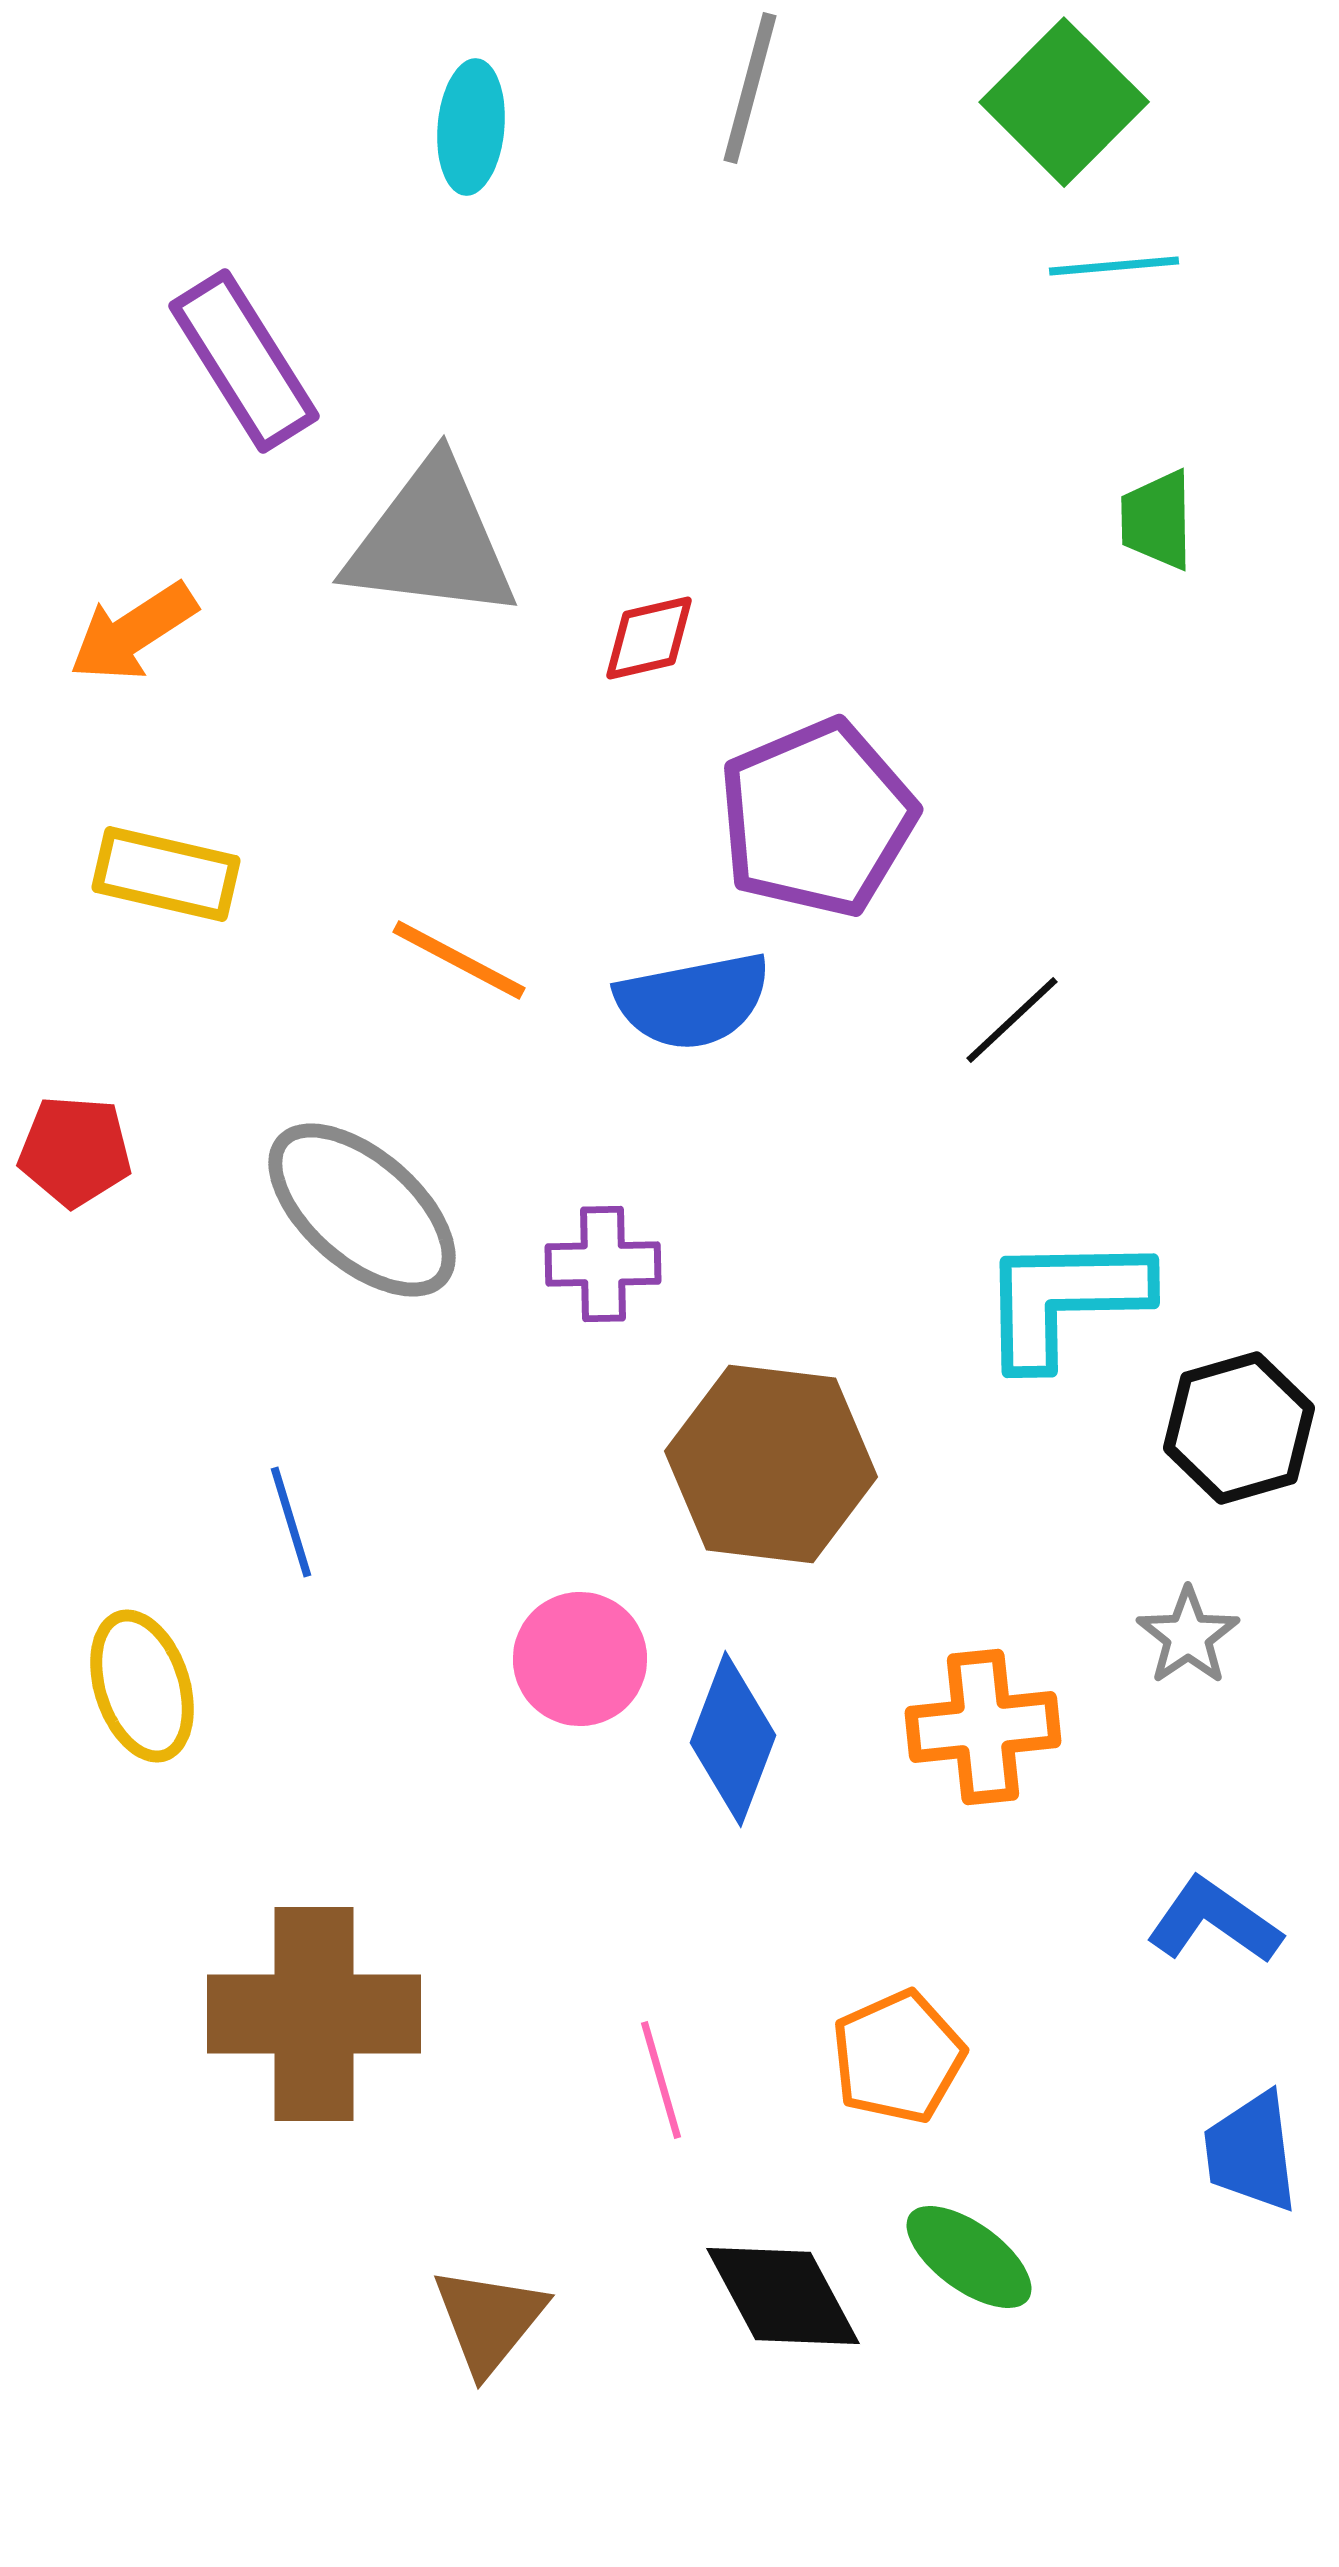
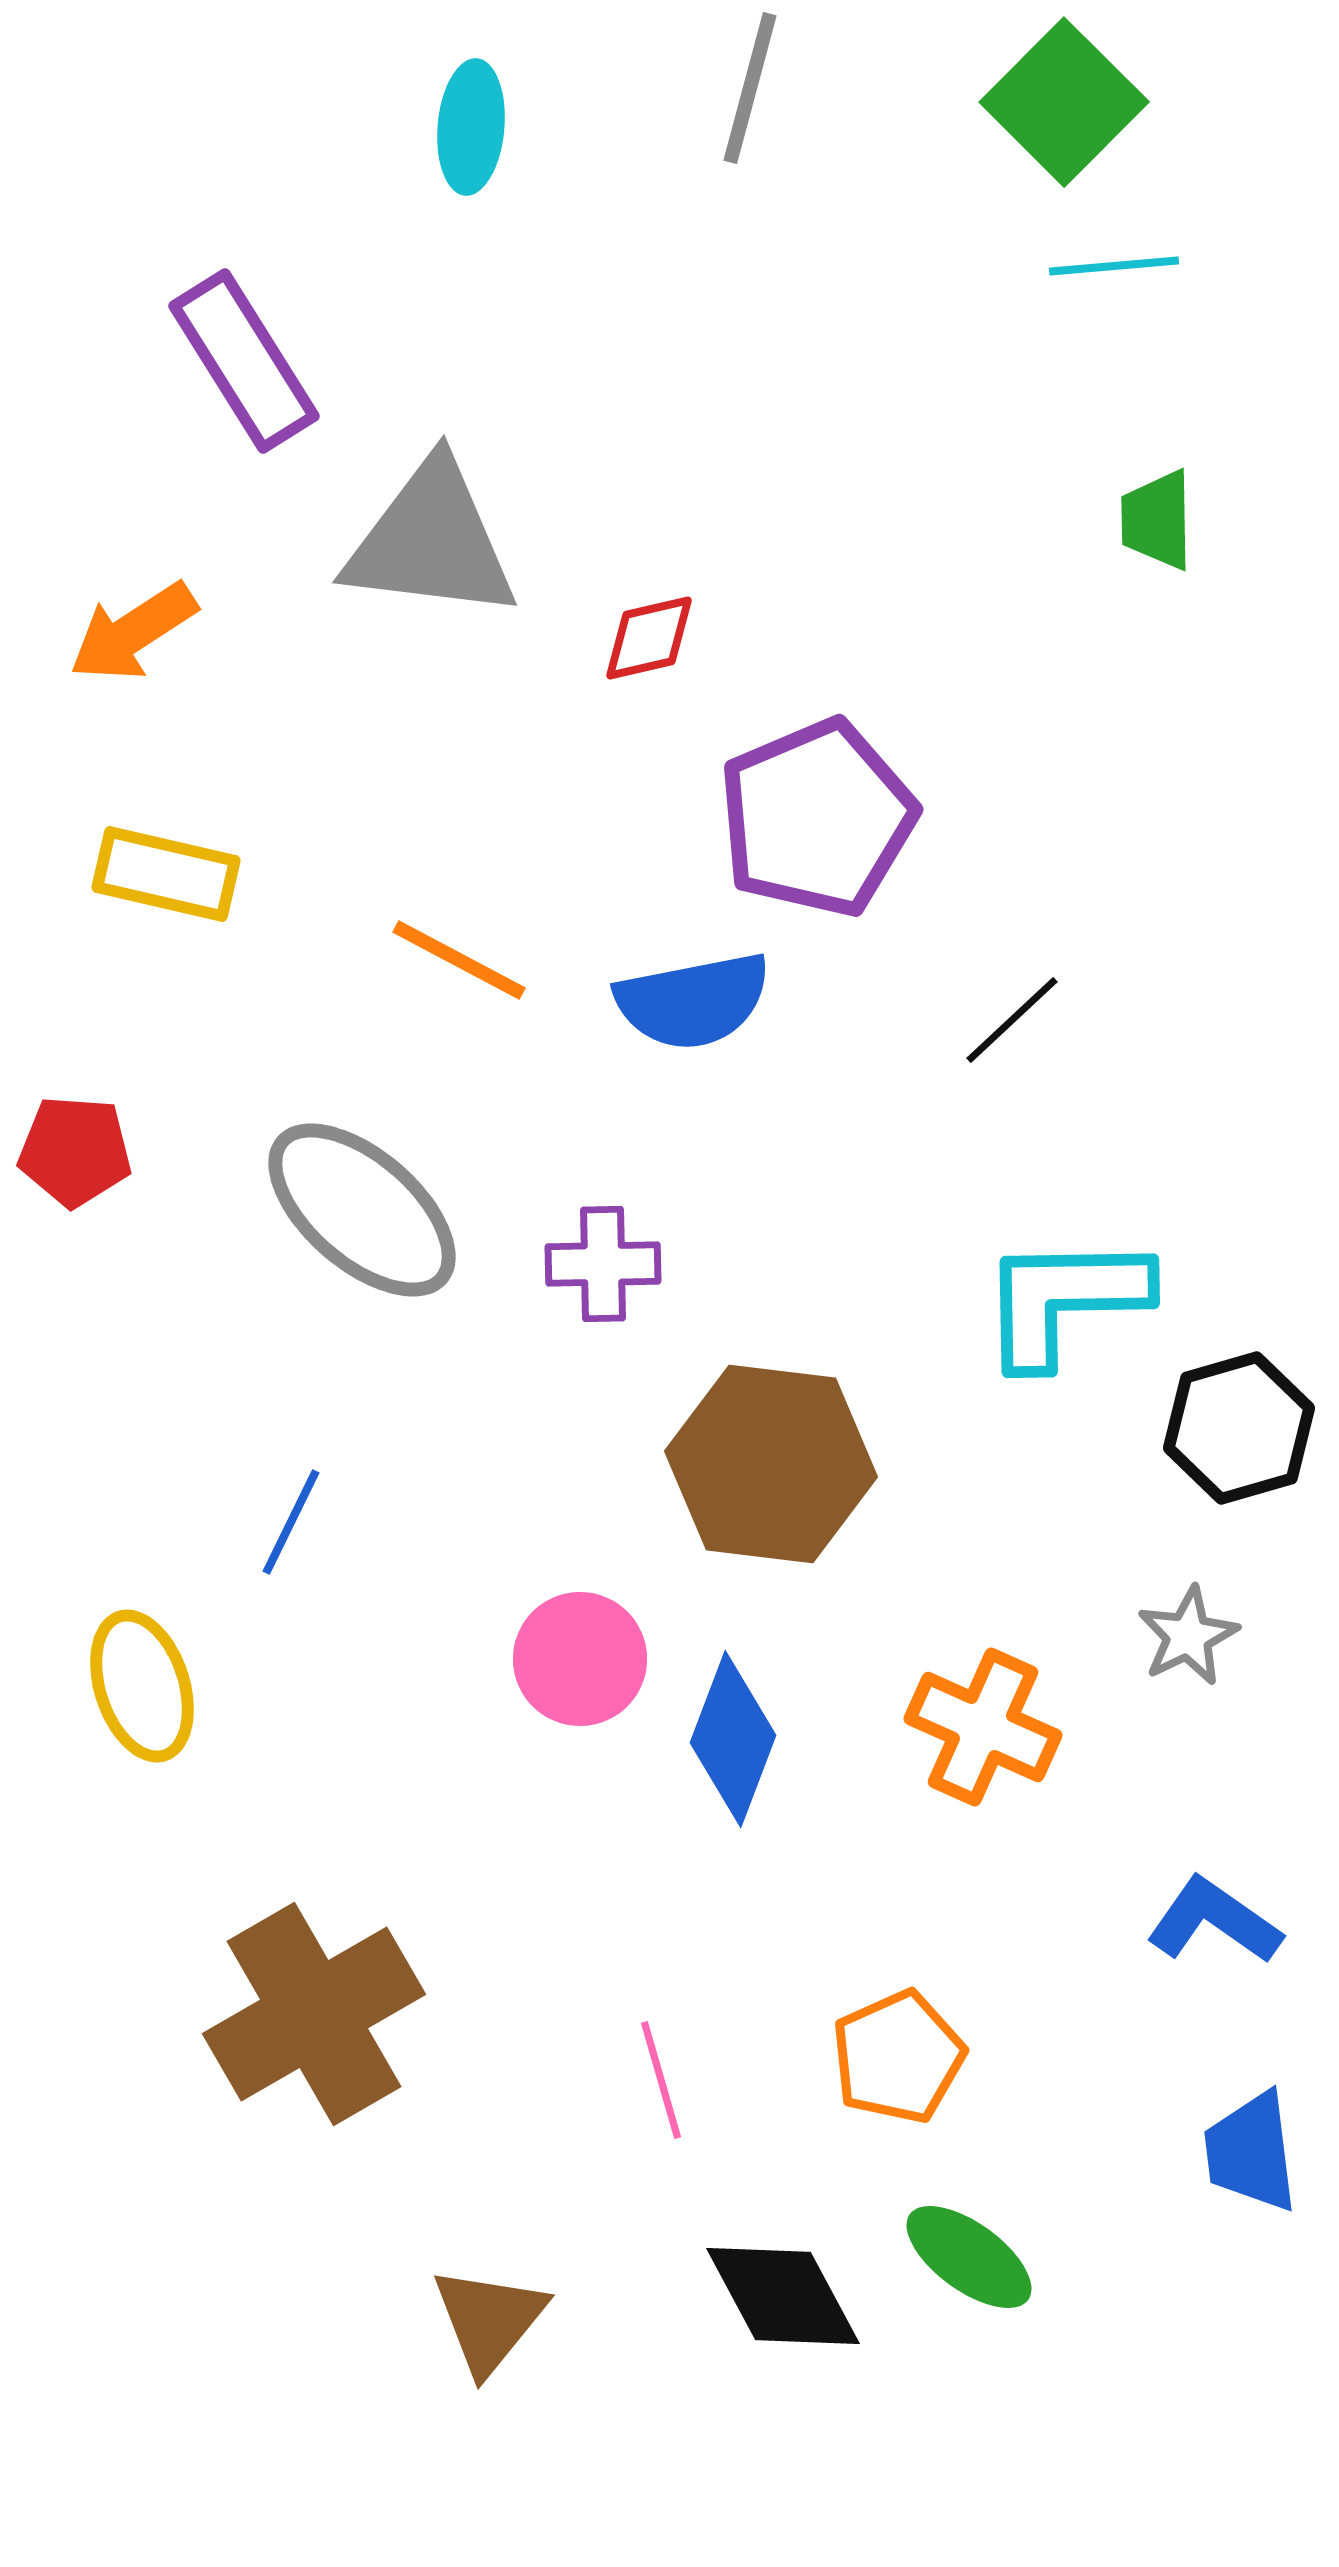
blue line: rotated 43 degrees clockwise
gray star: rotated 8 degrees clockwise
orange cross: rotated 30 degrees clockwise
brown cross: rotated 30 degrees counterclockwise
